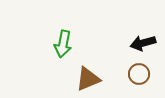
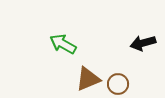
green arrow: rotated 108 degrees clockwise
brown circle: moved 21 px left, 10 px down
